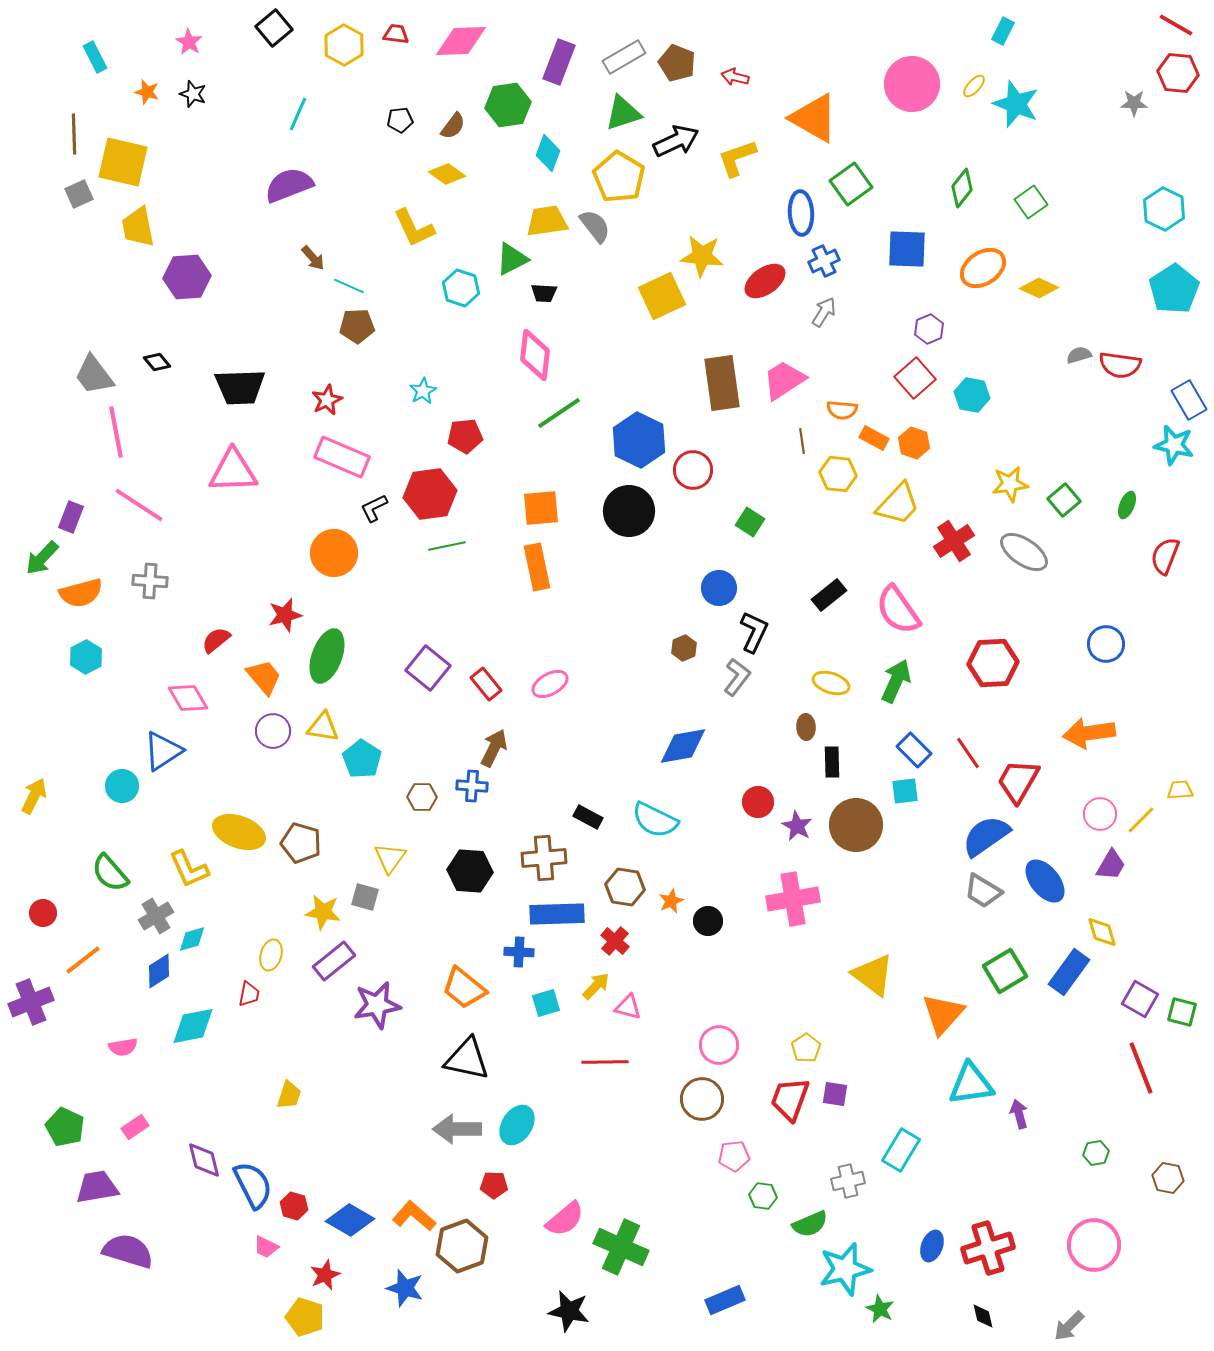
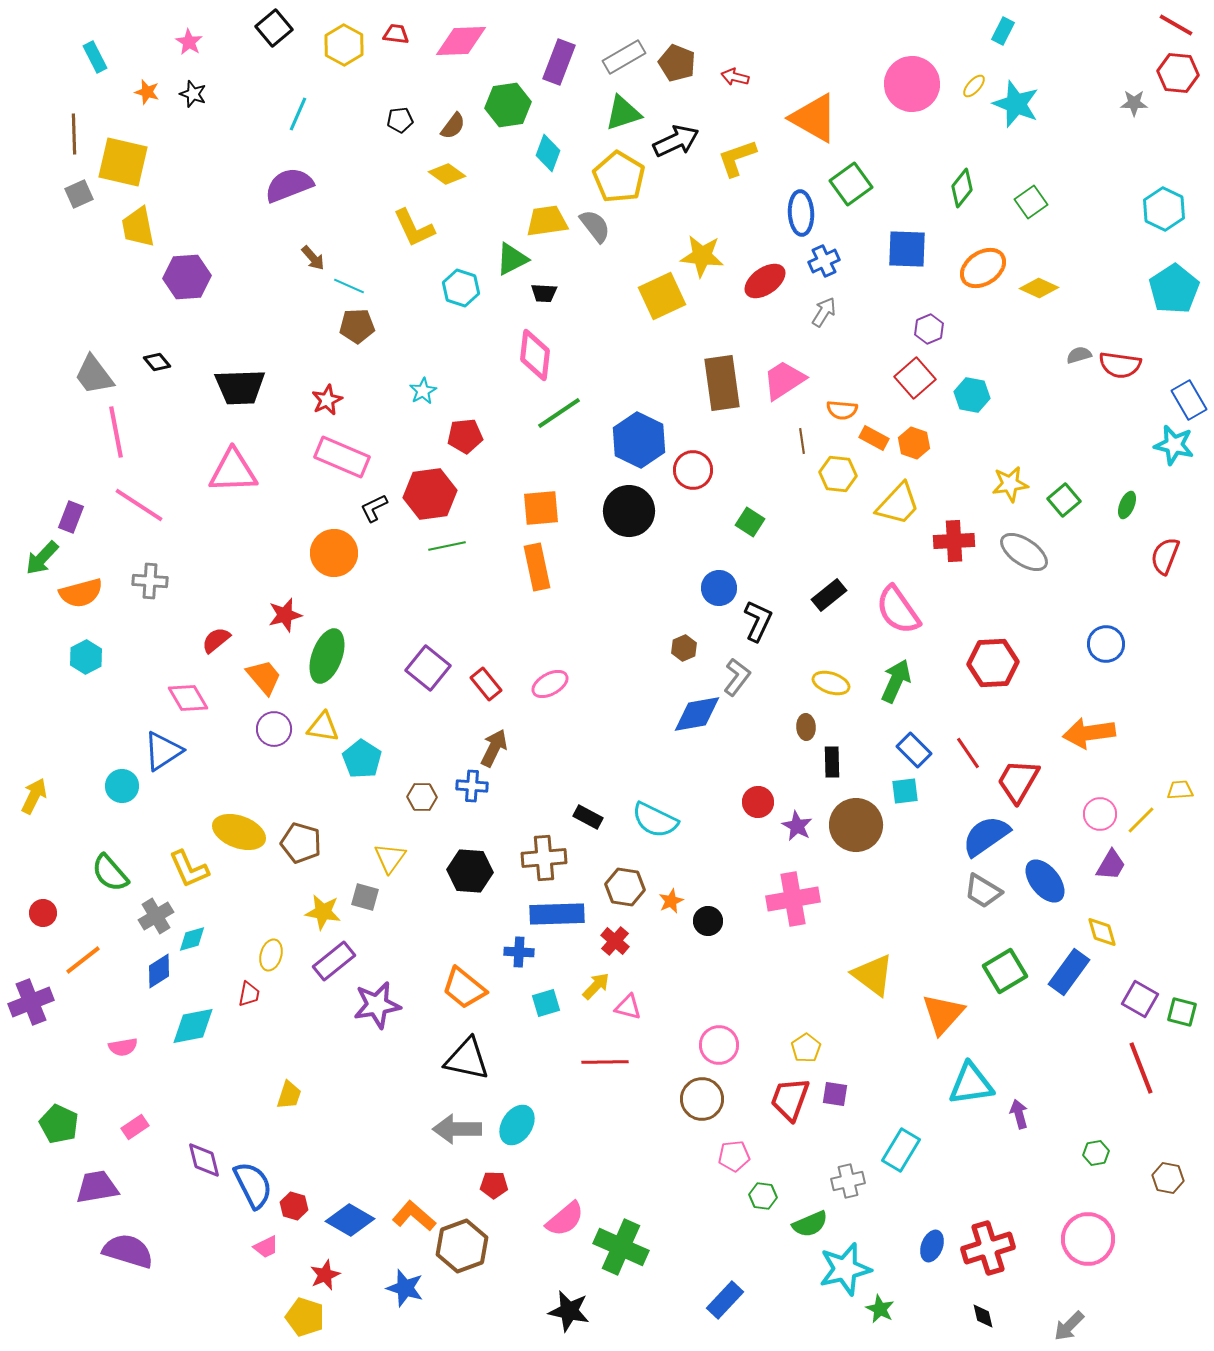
red cross at (954, 541): rotated 30 degrees clockwise
black L-shape at (754, 632): moved 4 px right, 11 px up
purple circle at (273, 731): moved 1 px right, 2 px up
blue diamond at (683, 746): moved 14 px right, 32 px up
green pentagon at (65, 1127): moved 6 px left, 3 px up
pink circle at (1094, 1245): moved 6 px left, 6 px up
pink trapezoid at (266, 1247): rotated 52 degrees counterclockwise
blue rectangle at (725, 1300): rotated 24 degrees counterclockwise
